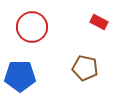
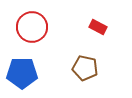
red rectangle: moved 1 px left, 5 px down
blue pentagon: moved 2 px right, 3 px up
